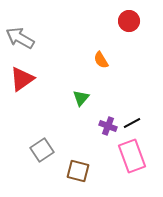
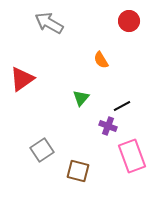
gray arrow: moved 29 px right, 15 px up
black line: moved 10 px left, 17 px up
